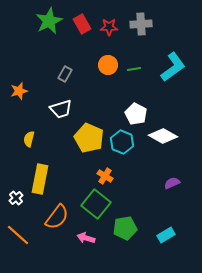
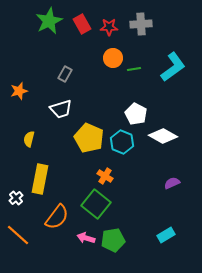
orange circle: moved 5 px right, 7 px up
green pentagon: moved 12 px left, 12 px down
